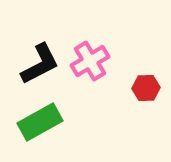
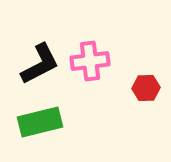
pink cross: rotated 24 degrees clockwise
green rectangle: rotated 15 degrees clockwise
